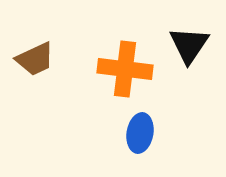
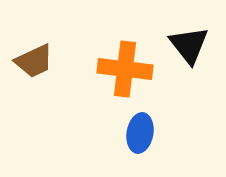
black triangle: rotated 12 degrees counterclockwise
brown trapezoid: moved 1 px left, 2 px down
